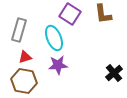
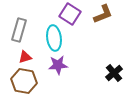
brown L-shape: rotated 105 degrees counterclockwise
cyan ellipse: rotated 15 degrees clockwise
